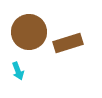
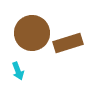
brown circle: moved 3 px right, 1 px down
